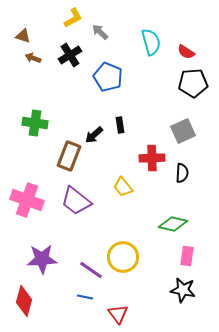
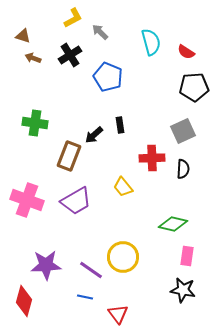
black pentagon: moved 1 px right, 4 px down
black semicircle: moved 1 px right, 4 px up
purple trapezoid: rotated 68 degrees counterclockwise
purple star: moved 4 px right, 6 px down
